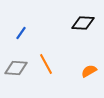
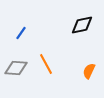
black diamond: moved 1 px left, 2 px down; rotated 15 degrees counterclockwise
orange semicircle: rotated 35 degrees counterclockwise
